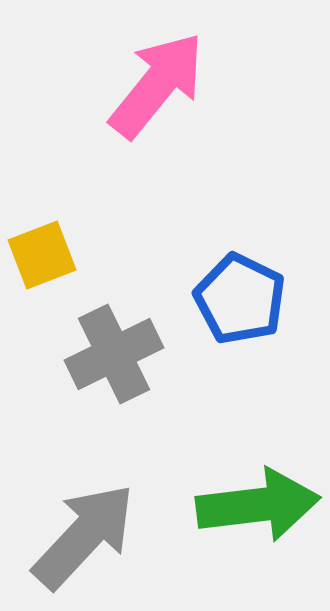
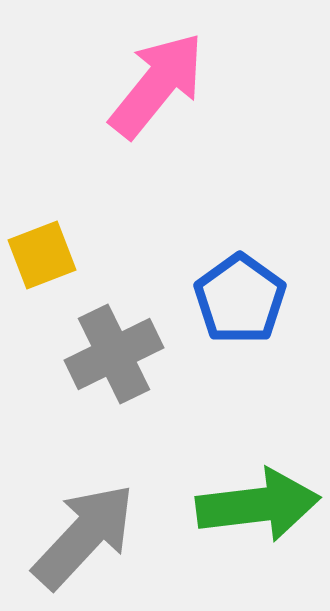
blue pentagon: rotated 10 degrees clockwise
